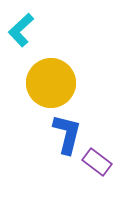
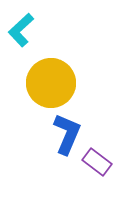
blue L-shape: rotated 9 degrees clockwise
